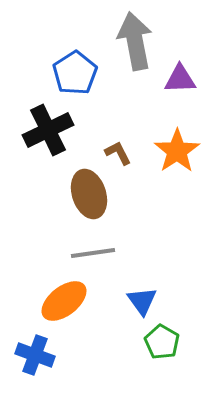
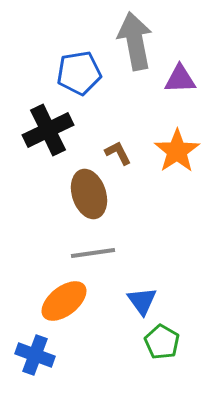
blue pentagon: moved 4 px right; rotated 24 degrees clockwise
